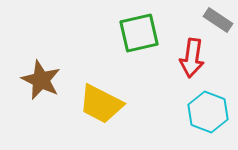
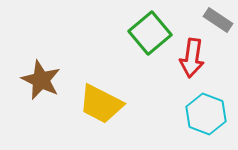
green square: moved 11 px right; rotated 27 degrees counterclockwise
cyan hexagon: moved 2 px left, 2 px down
